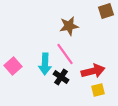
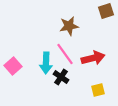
cyan arrow: moved 1 px right, 1 px up
red arrow: moved 13 px up
